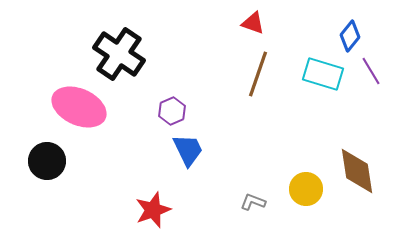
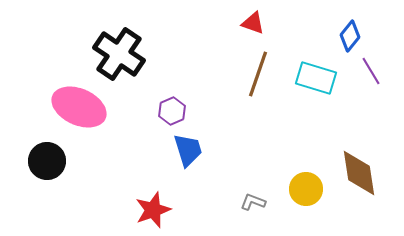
cyan rectangle: moved 7 px left, 4 px down
blue trapezoid: rotated 9 degrees clockwise
brown diamond: moved 2 px right, 2 px down
